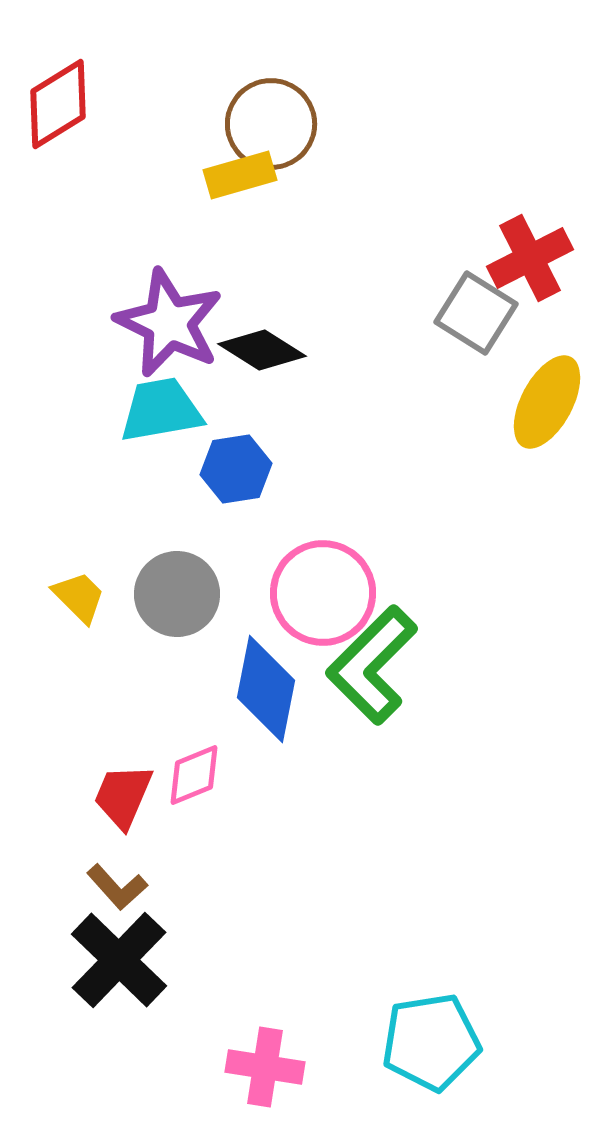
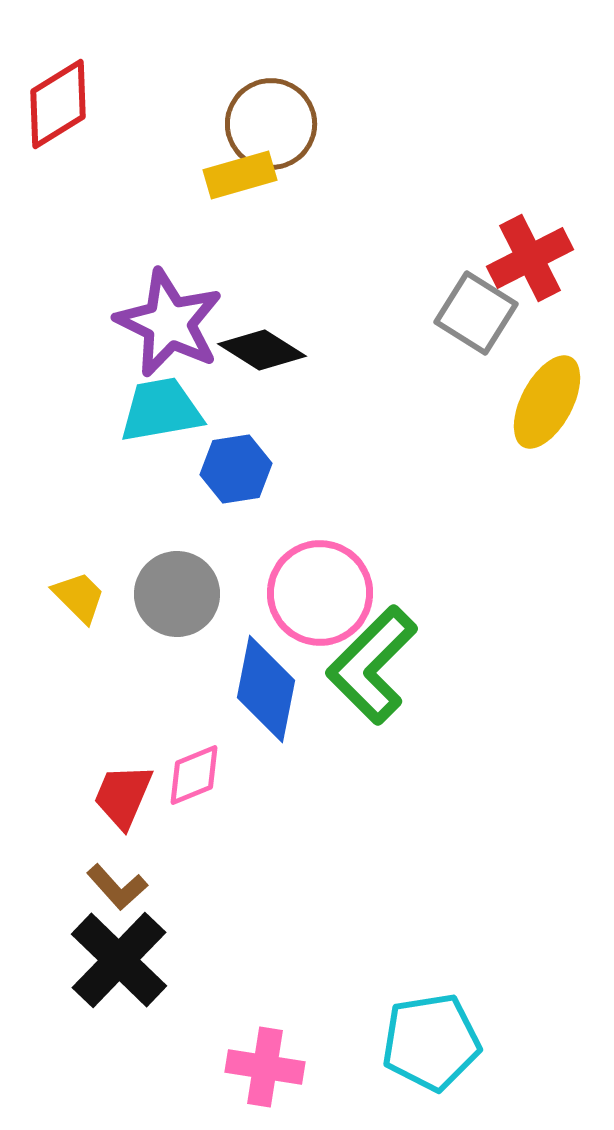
pink circle: moved 3 px left
